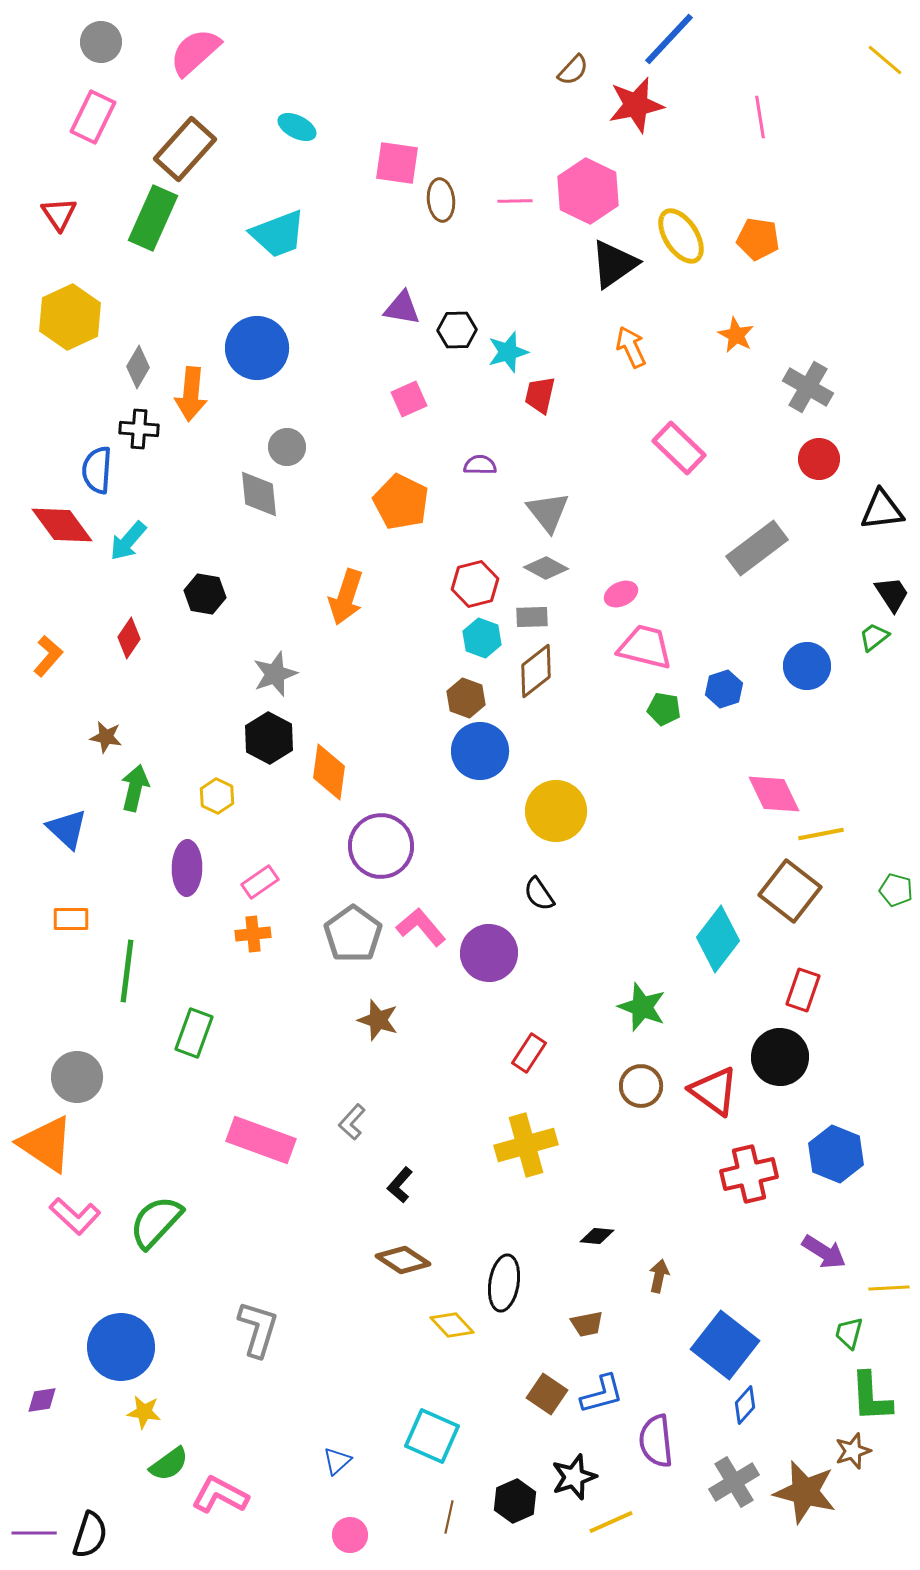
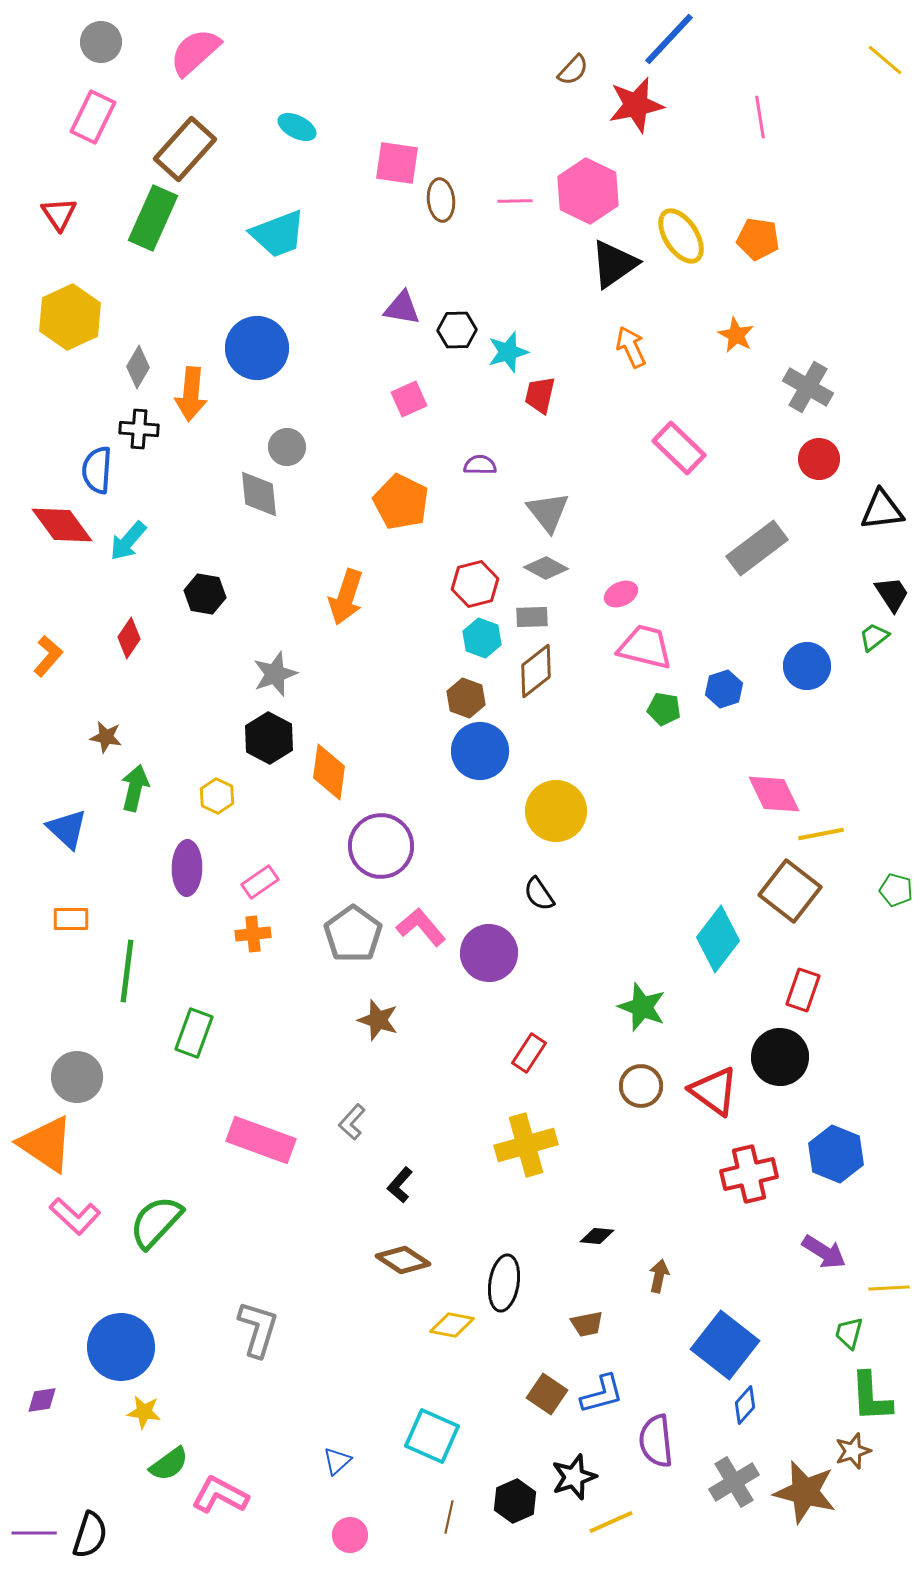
yellow diamond at (452, 1325): rotated 36 degrees counterclockwise
